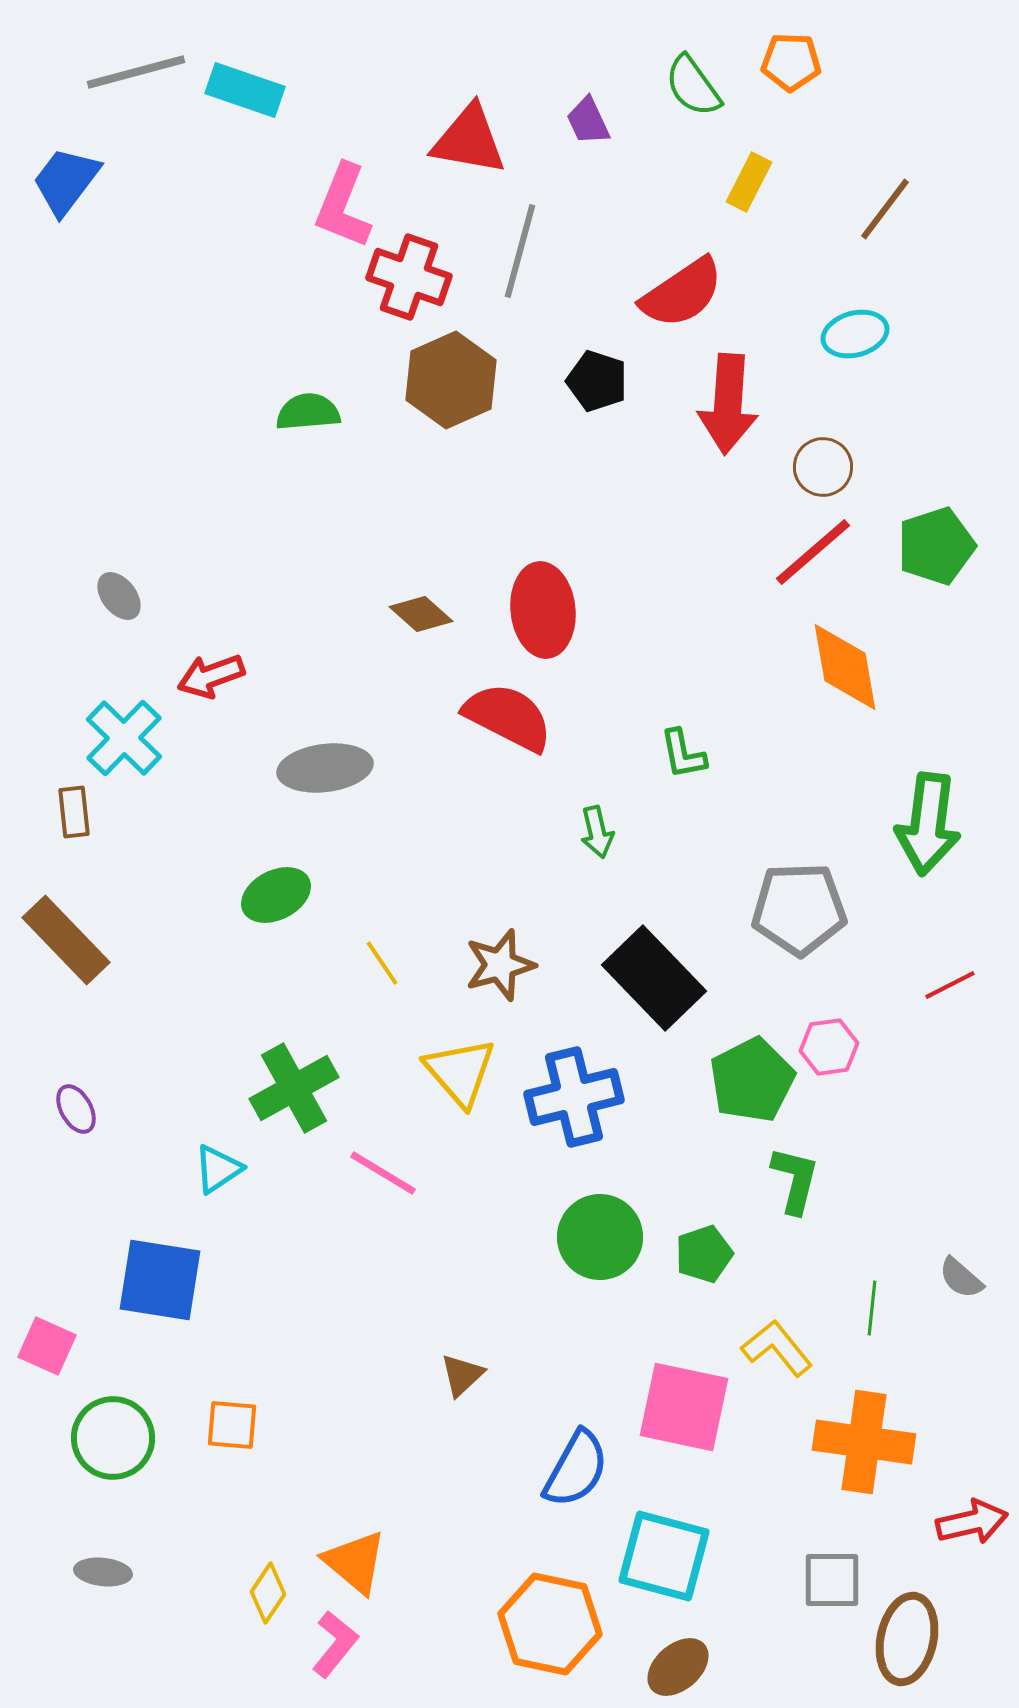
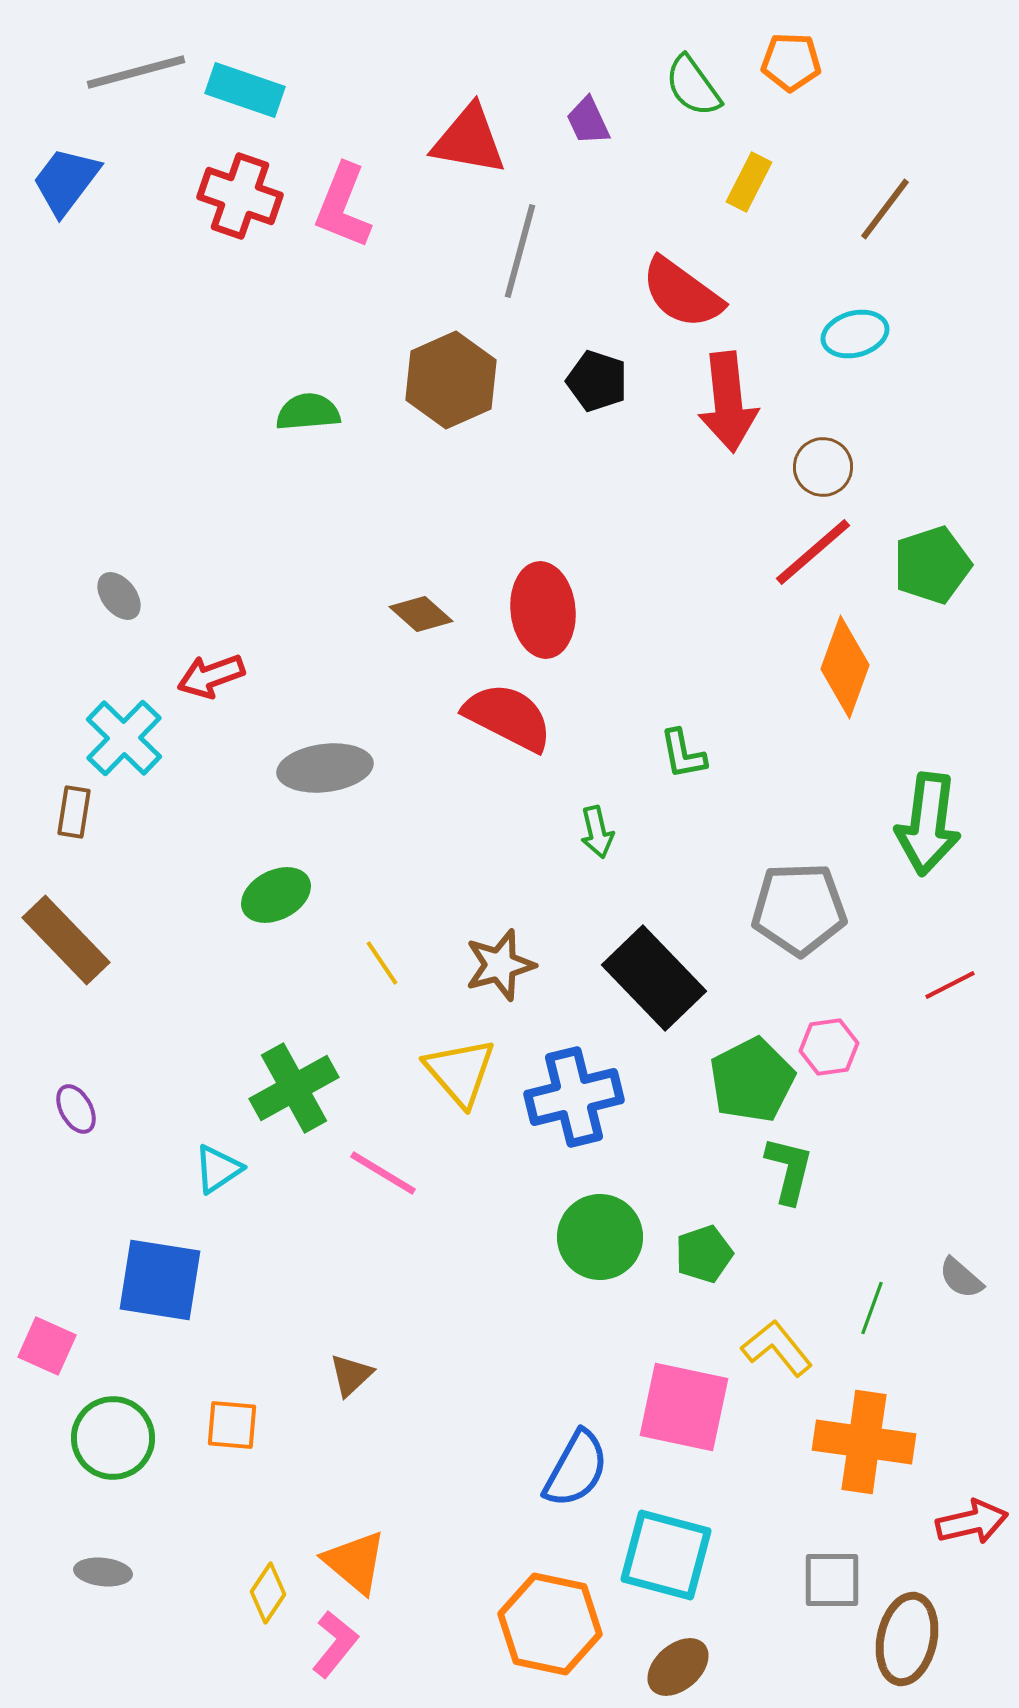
red cross at (409, 277): moved 169 px left, 81 px up
red semicircle at (682, 293): rotated 70 degrees clockwise
red arrow at (728, 404): moved 2 px up; rotated 10 degrees counterclockwise
green pentagon at (936, 546): moved 4 px left, 19 px down
orange diamond at (845, 667): rotated 30 degrees clockwise
brown rectangle at (74, 812): rotated 15 degrees clockwise
green L-shape at (795, 1180): moved 6 px left, 10 px up
green line at (872, 1308): rotated 14 degrees clockwise
brown triangle at (462, 1375): moved 111 px left
cyan square at (664, 1556): moved 2 px right, 1 px up
